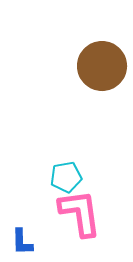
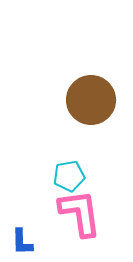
brown circle: moved 11 px left, 34 px down
cyan pentagon: moved 3 px right, 1 px up
